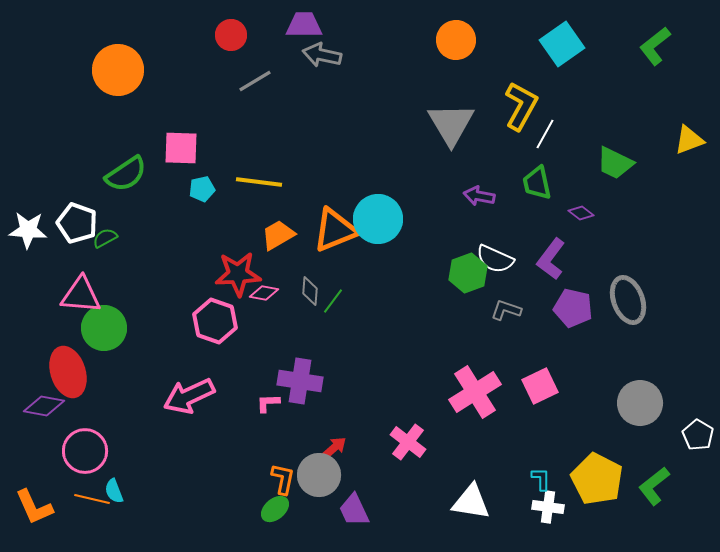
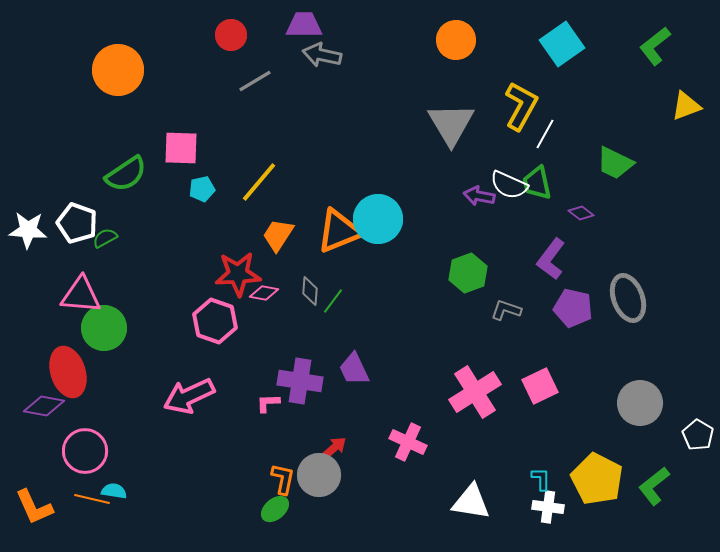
yellow triangle at (689, 140): moved 3 px left, 34 px up
yellow line at (259, 182): rotated 57 degrees counterclockwise
orange triangle at (335, 230): moved 4 px right, 1 px down
orange trapezoid at (278, 235): rotated 27 degrees counterclockwise
white semicircle at (495, 259): moved 14 px right, 74 px up
gray ellipse at (628, 300): moved 2 px up
pink cross at (408, 442): rotated 12 degrees counterclockwise
cyan semicircle at (114, 491): rotated 120 degrees clockwise
purple trapezoid at (354, 510): moved 141 px up
